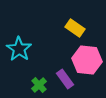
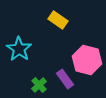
yellow rectangle: moved 17 px left, 8 px up
pink hexagon: rotated 8 degrees clockwise
